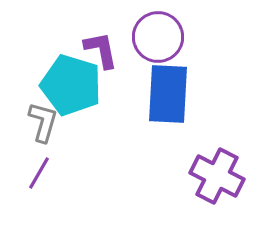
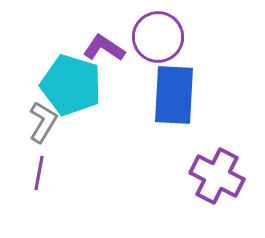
purple L-shape: moved 3 px right, 2 px up; rotated 45 degrees counterclockwise
blue rectangle: moved 6 px right, 1 px down
gray L-shape: rotated 15 degrees clockwise
purple line: rotated 20 degrees counterclockwise
